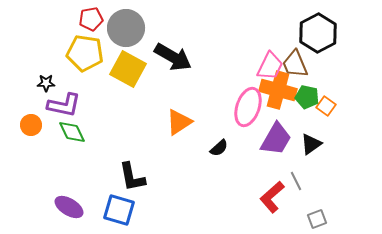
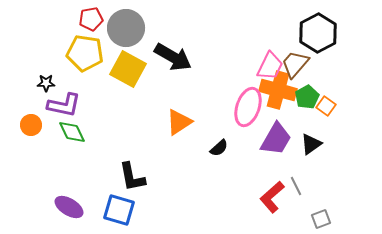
brown trapezoid: rotated 64 degrees clockwise
green pentagon: rotated 30 degrees clockwise
gray line: moved 5 px down
gray square: moved 4 px right
